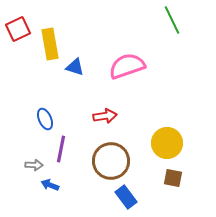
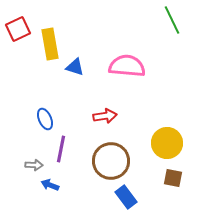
pink semicircle: rotated 24 degrees clockwise
